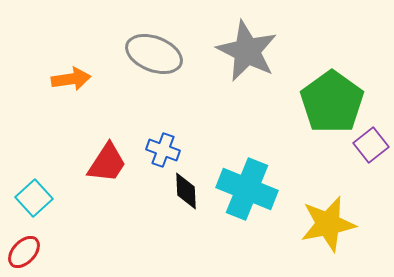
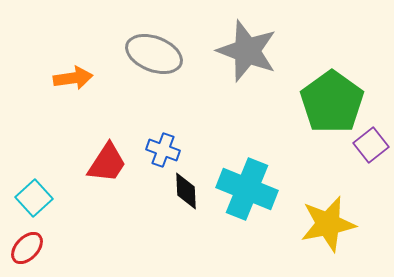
gray star: rotated 6 degrees counterclockwise
orange arrow: moved 2 px right, 1 px up
red ellipse: moved 3 px right, 4 px up
